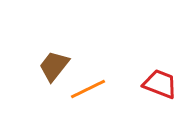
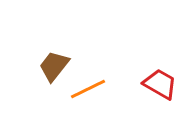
red trapezoid: rotated 9 degrees clockwise
